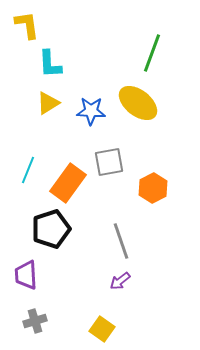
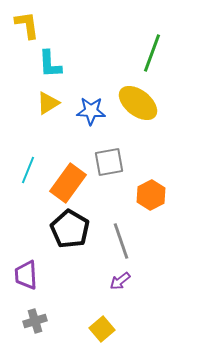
orange hexagon: moved 2 px left, 7 px down
black pentagon: moved 19 px right; rotated 24 degrees counterclockwise
yellow square: rotated 15 degrees clockwise
